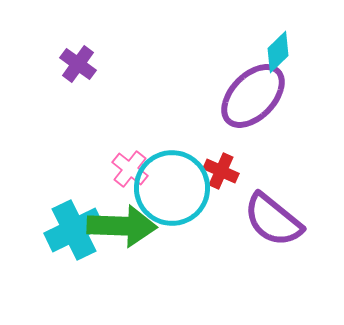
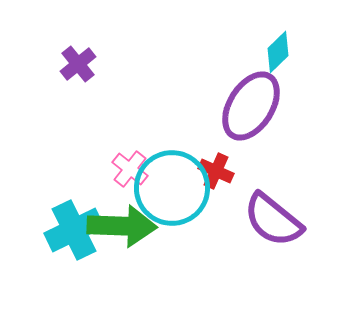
purple cross: rotated 15 degrees clockwise
purple ellipse: moved 2 px left, 10 px down; rotated 12 degrees counterclockwise
red cross: moved 5 px left
